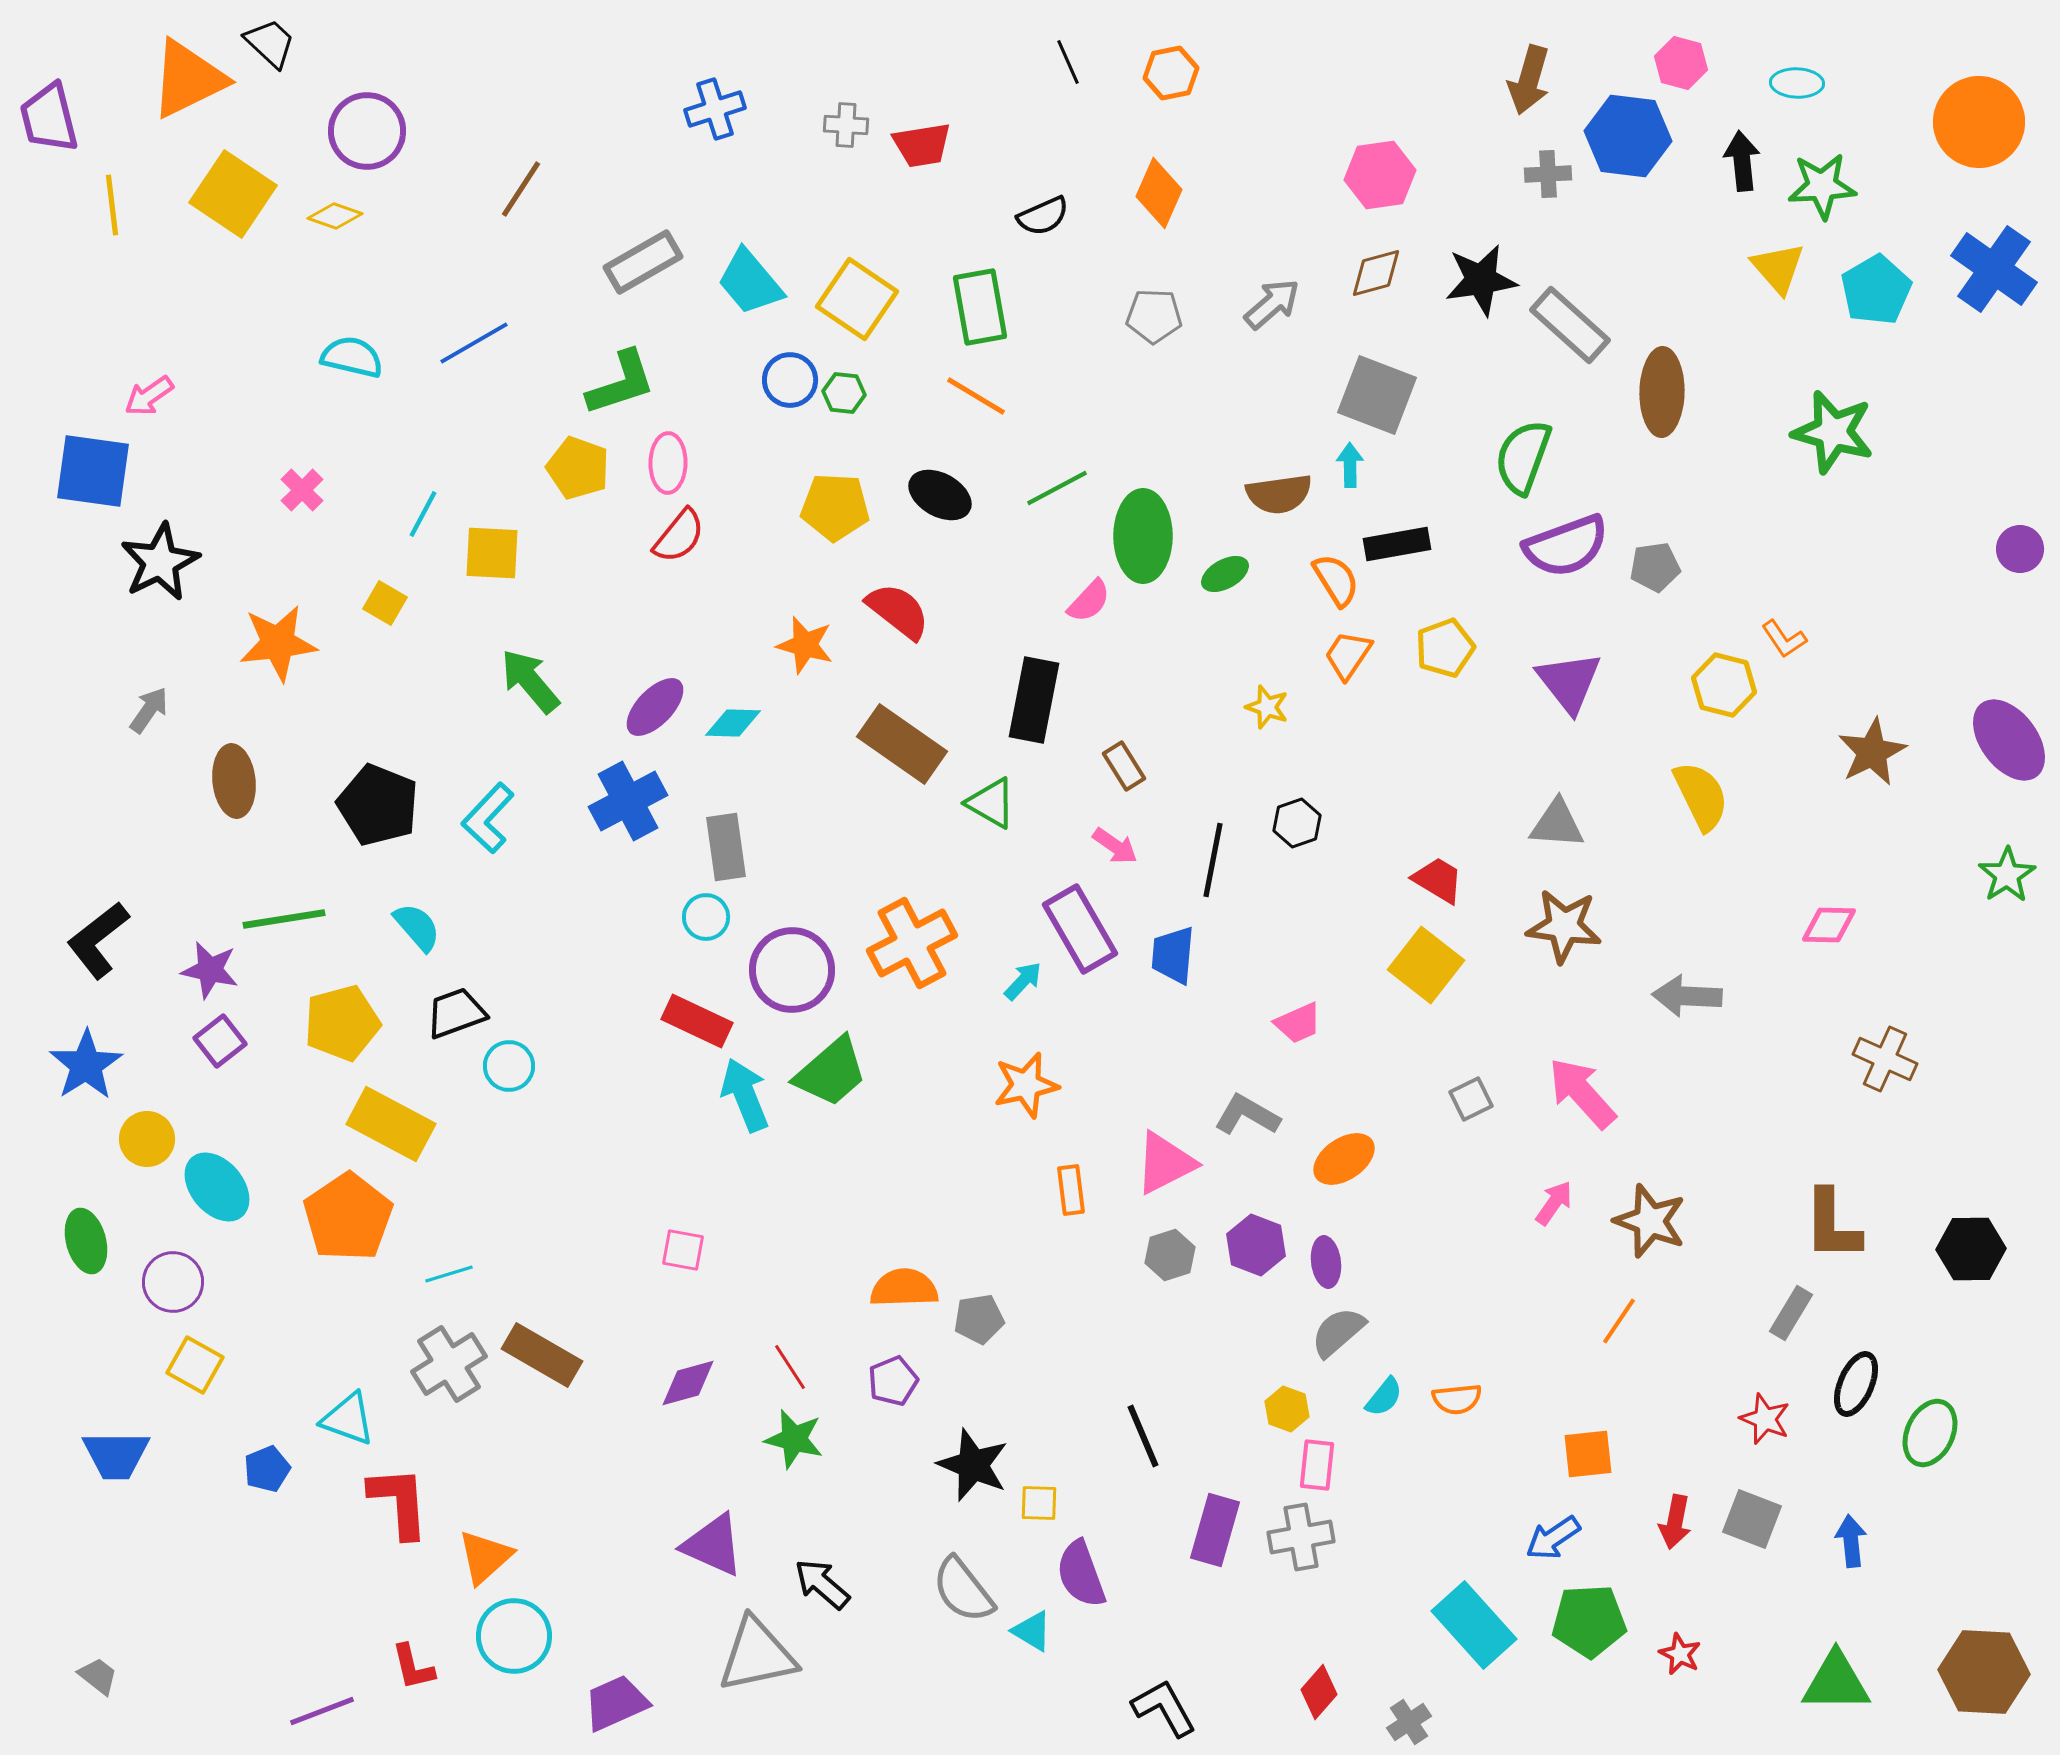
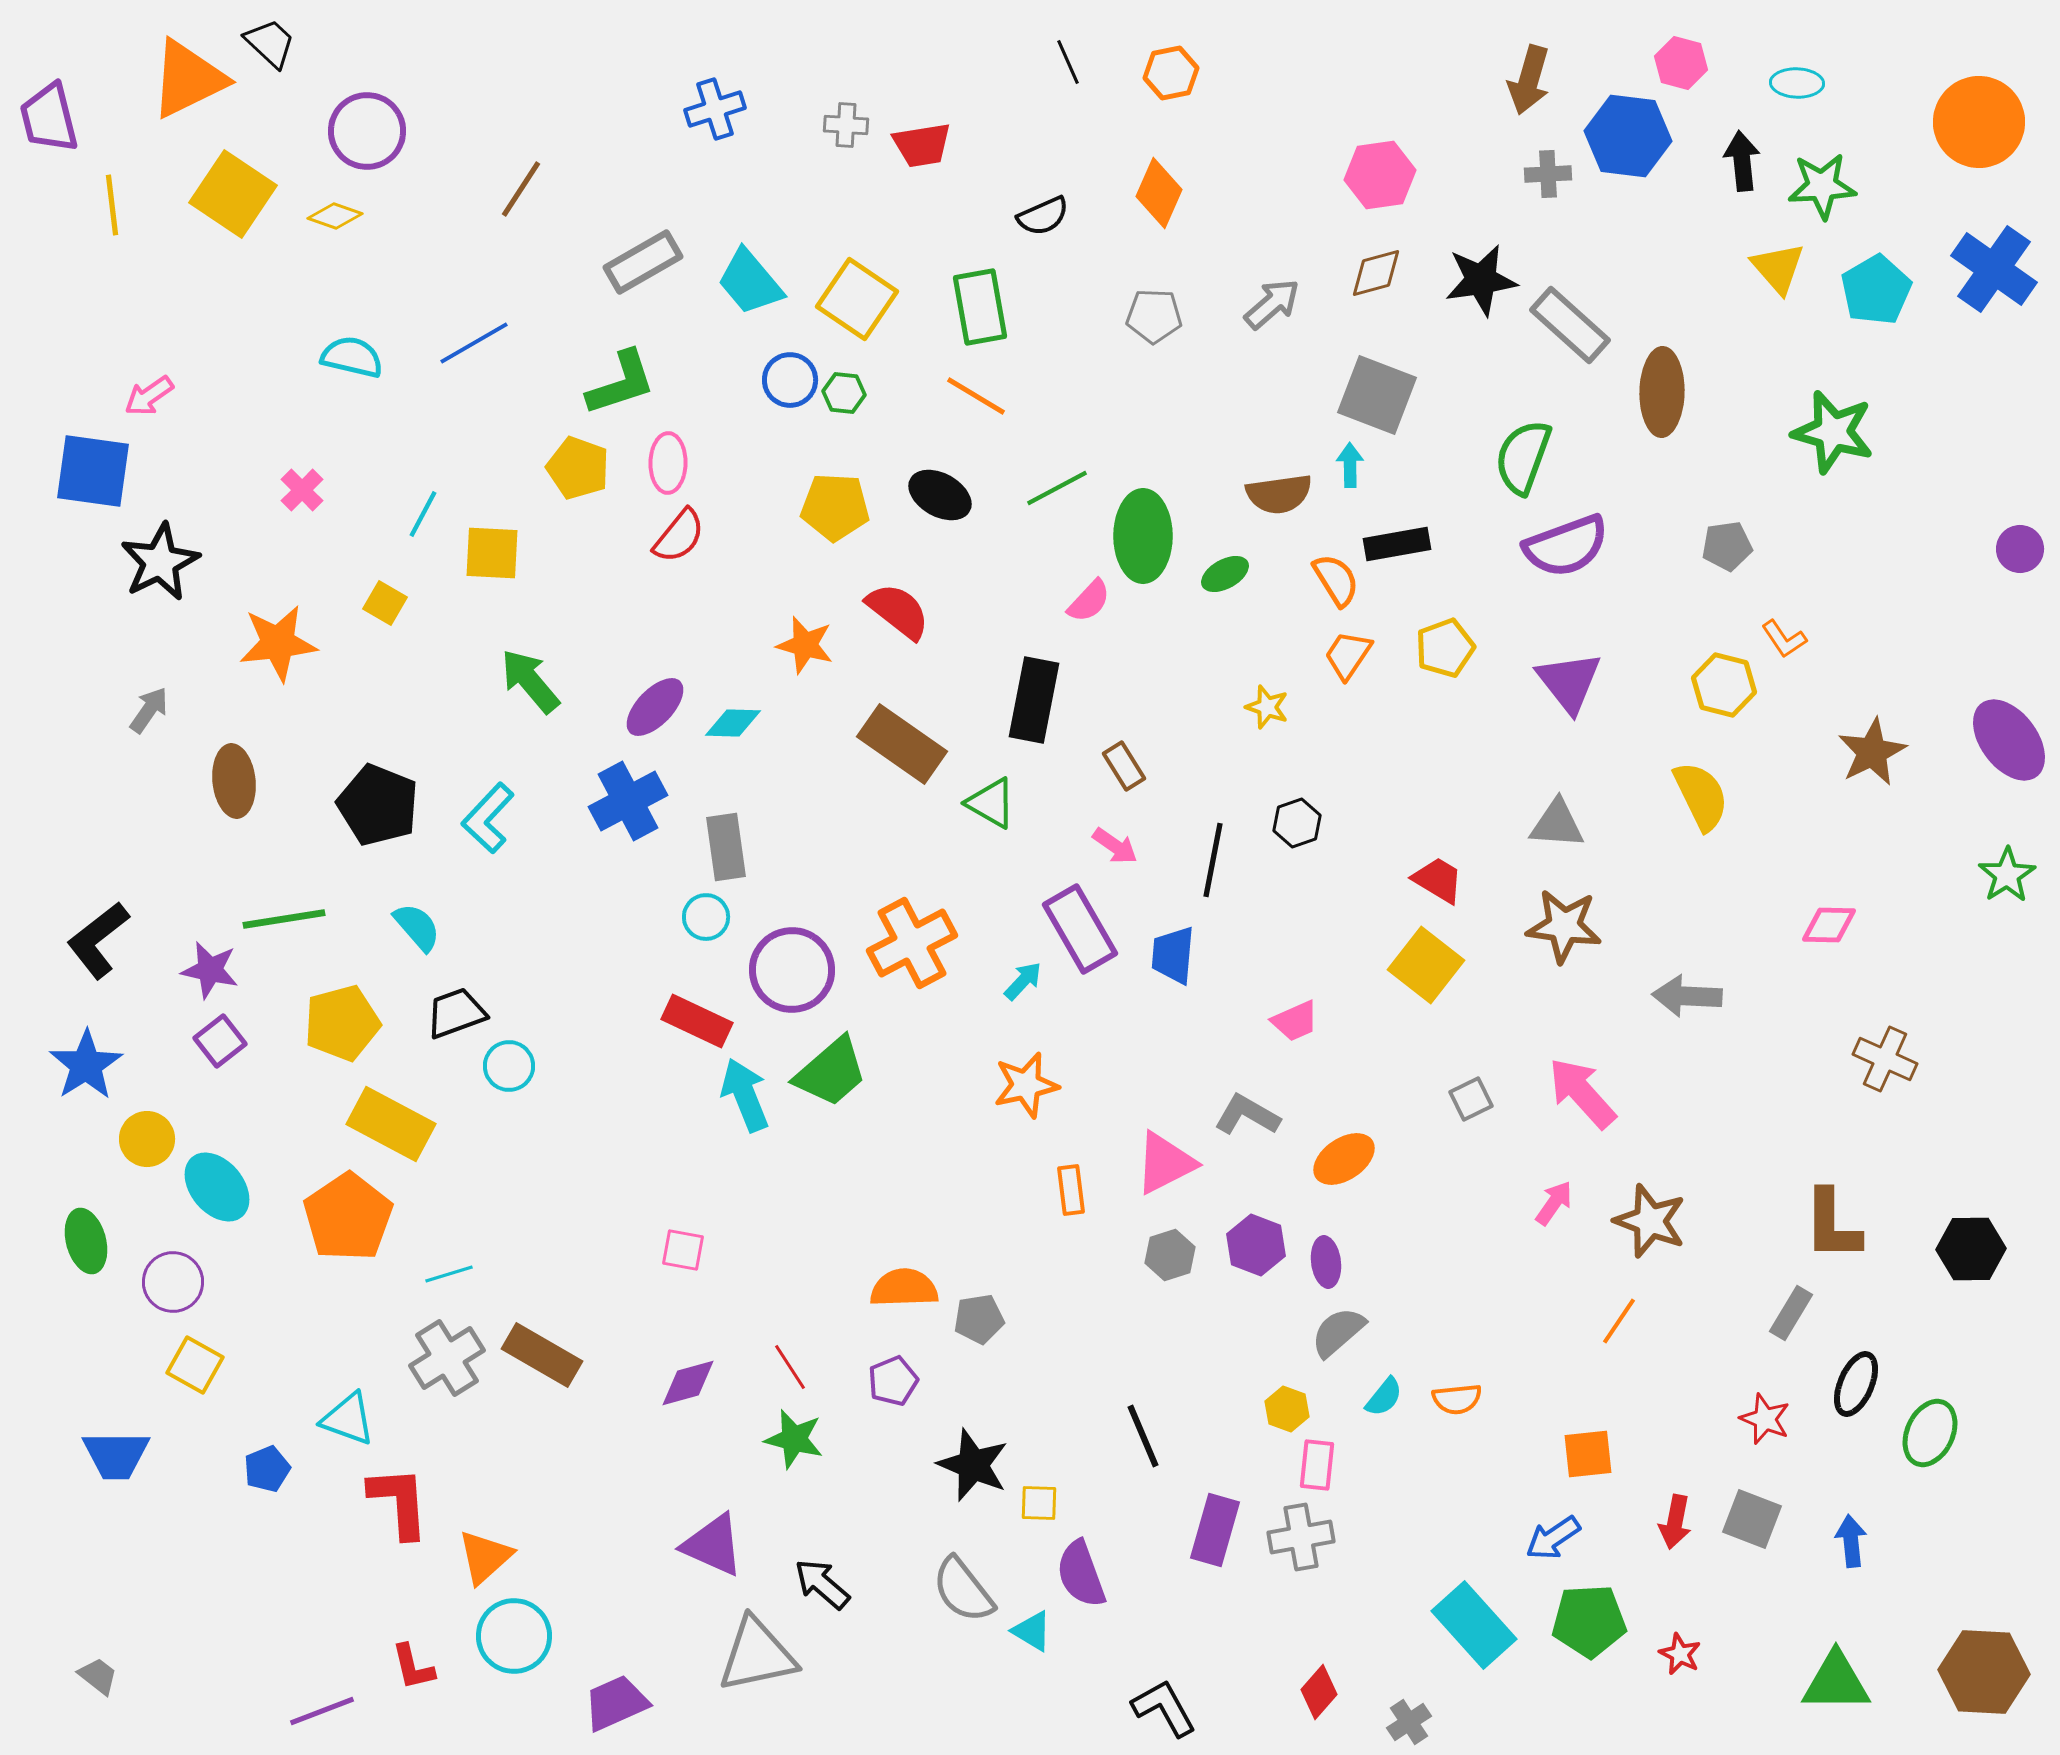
gray pentagon at (1655, 567): moved 72 px right, 21 px up
pink trapezoid at (1298, 1023): moved 3 px left, 2 px up
gray cross at (449, 1364): moved 2 px left, 6 px up
